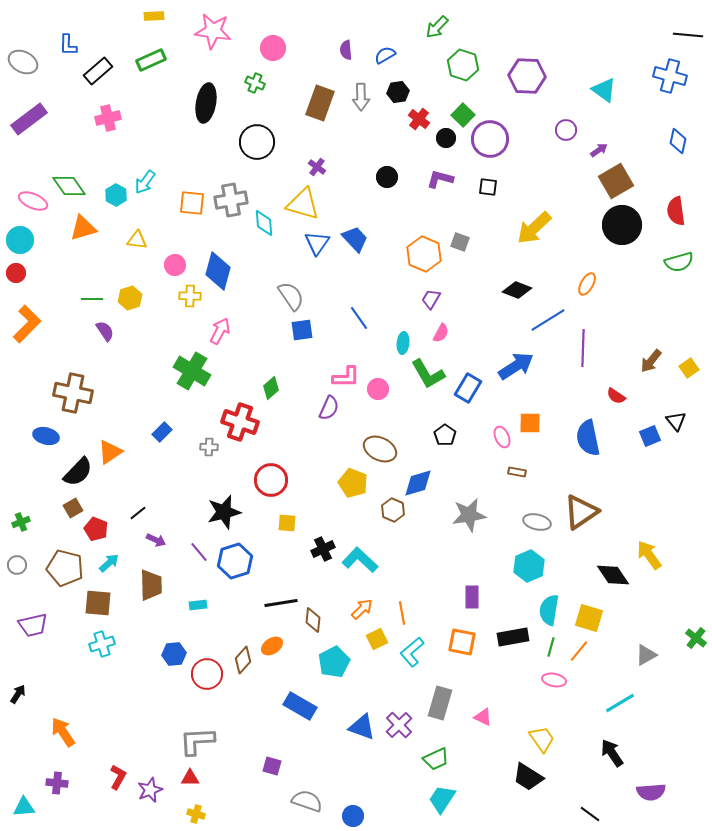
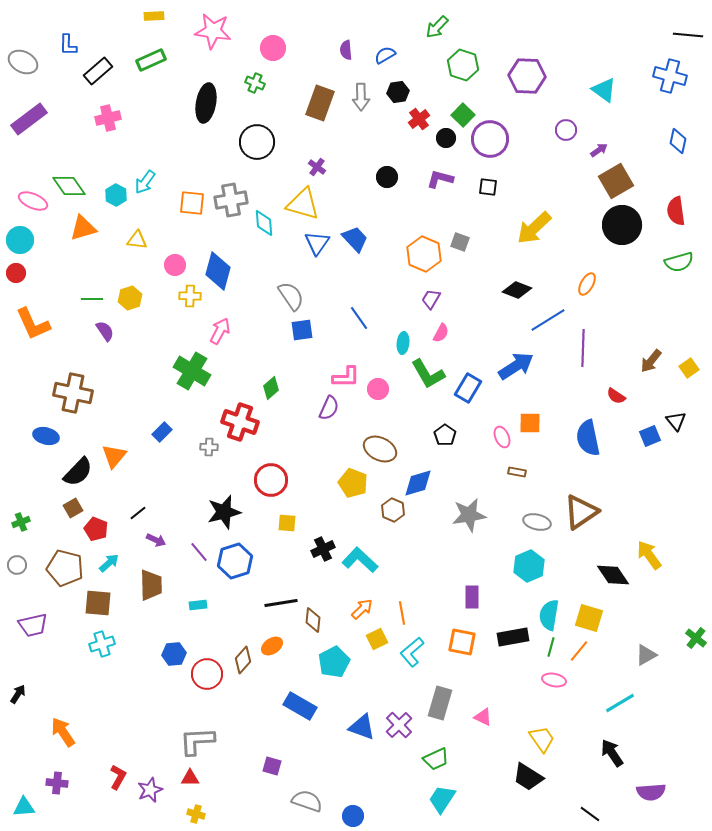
red cross at (419, 119): rotated 15 degrees clockwise
orange L-shape at (27, 324): moved 6 px right; rotated 111 degrees clockwise
orange triangle at (110, 452): moved 4 px right, 4 px down; rotated 16 degrees counterclockwise
cyan semicircle at (549, 610): moved 5 px down
